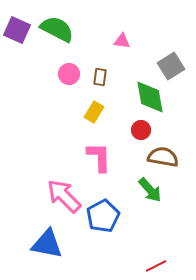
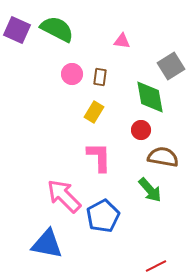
pink circle: moved 3 px right
